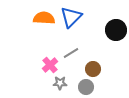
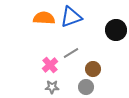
blue triangle: rotated 25 degrees clockwise
gray star: moved 8 px left, 4 px down
